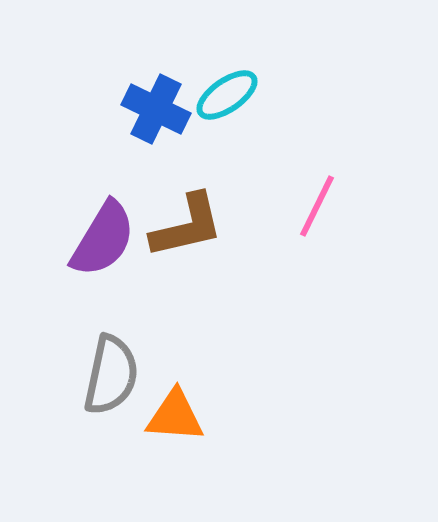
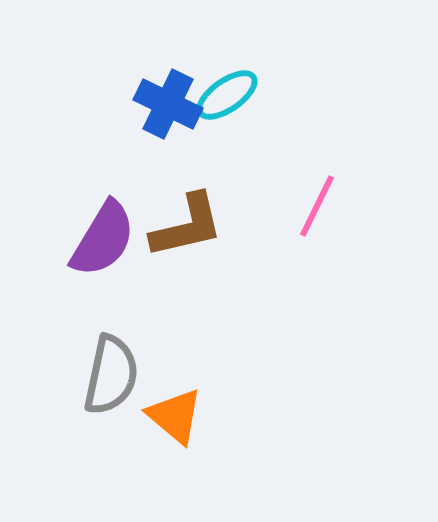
blue cross: moved 12 px right, 5 px up
orange triangle: rotated 36 degrees clockwise
